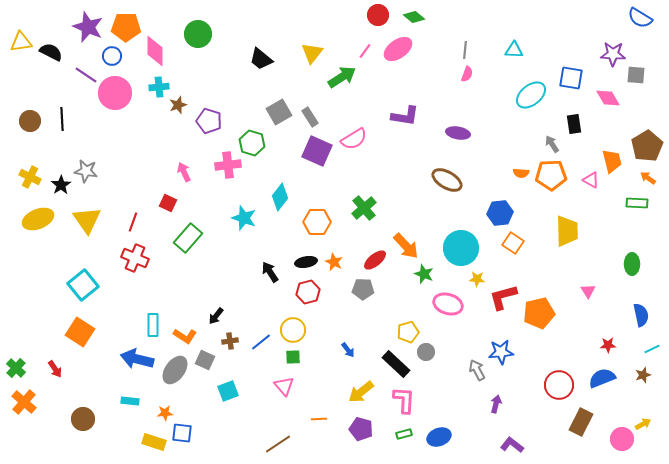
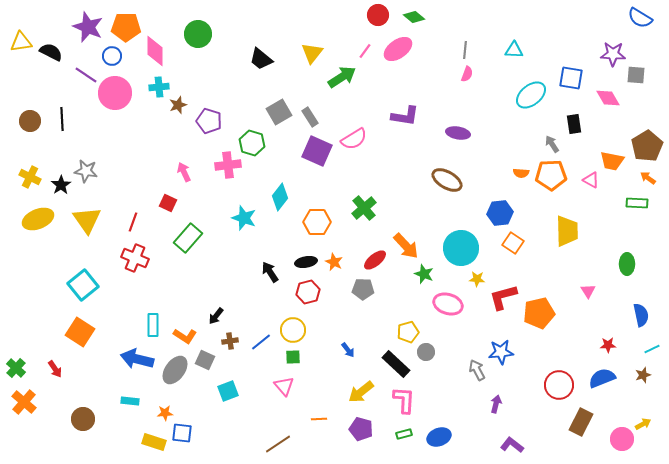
orange trapezoid at (612, 161): rotated 115 degrees clockwise
green ellipse at (632, 264): moved 5 px left
